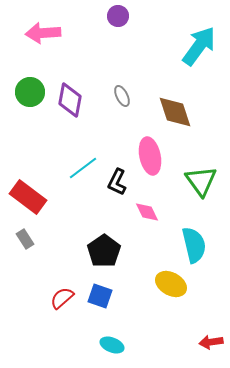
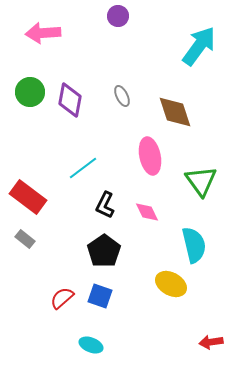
black L-shape: moved 12 px left, 23 px down
gray rectangle: rotated 18 degrees counterclockwise
cyan ellipse: moved 21 px left
